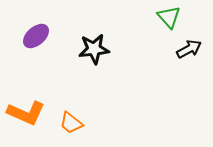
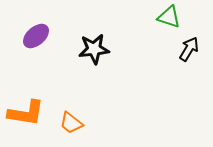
green triangle: rotated 30 degrees counterclockwise
black arrow: rotated 30 degrees counterclockwise
orange L-shape: rotated 15 degrees counterclockwise
